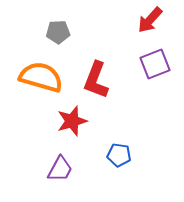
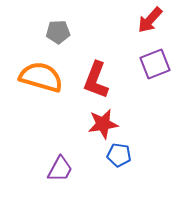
red star: moved 31 px right, 3 px down; rotated 8 degrees clockwise
